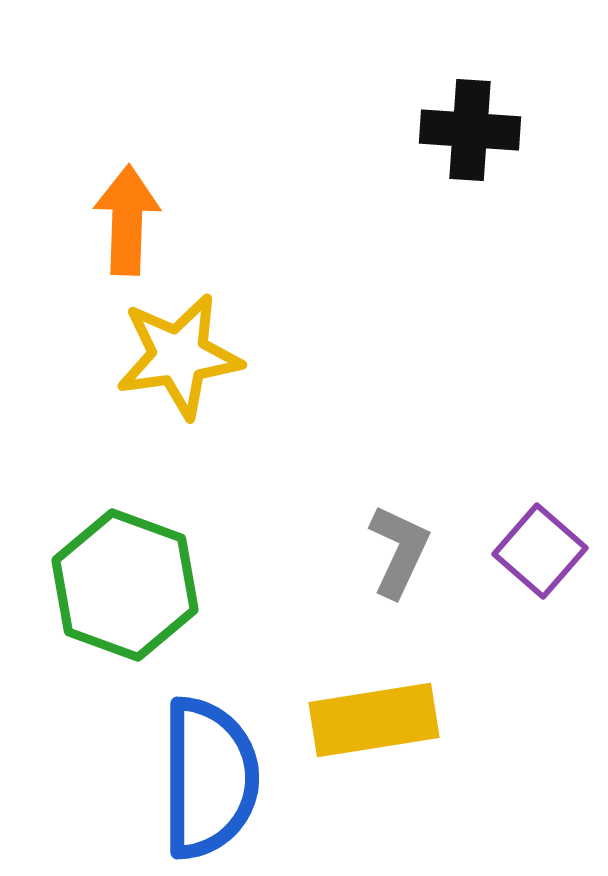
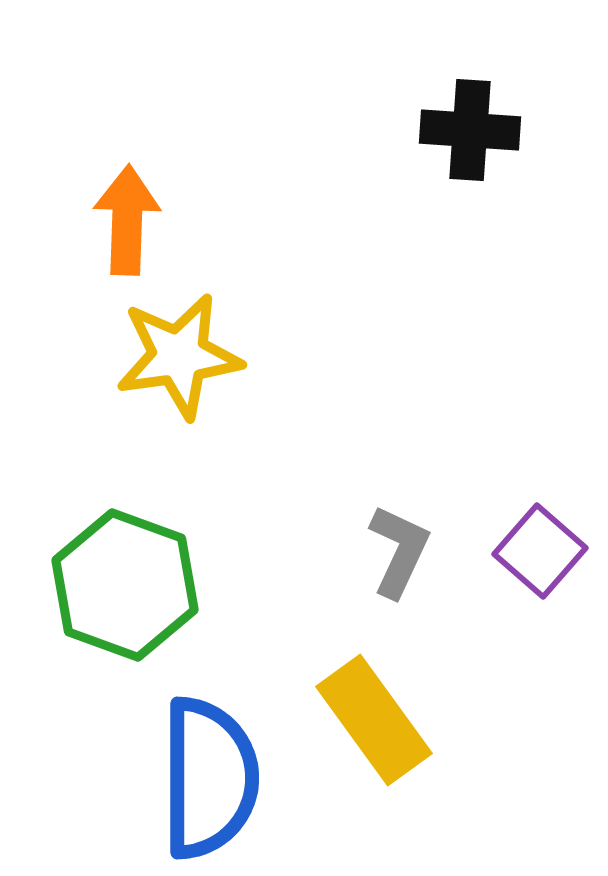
yellow rectangle: rotated 63 degrees clockwise
